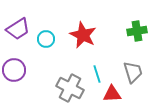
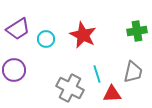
gray trapezoid: rotated 30 degrees clockwise
